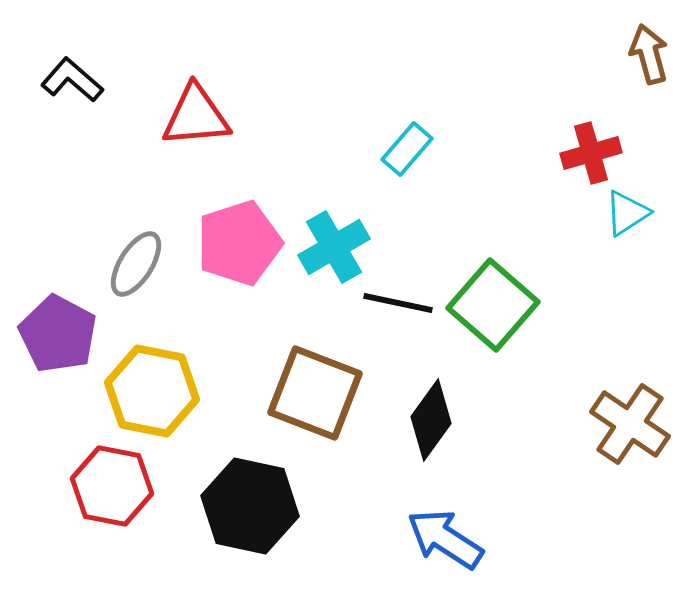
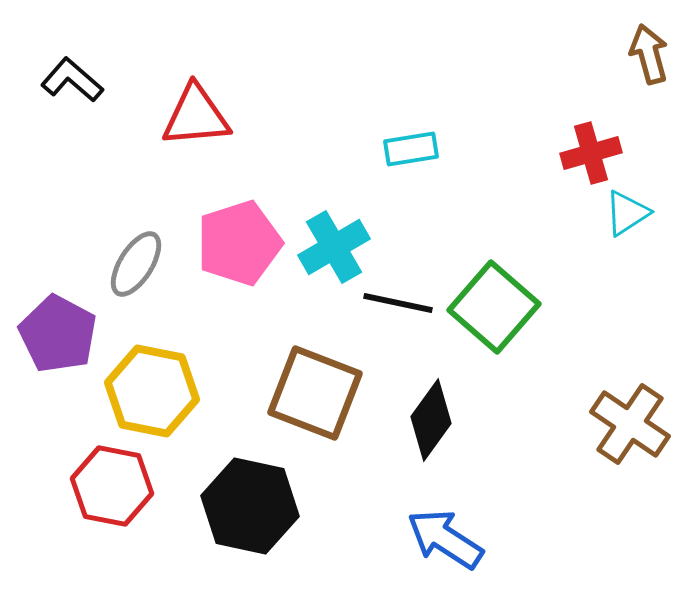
cyan rectangle: moved 4 px right; rotated 40 degrees clockwise
green square: moved 1 px right, 2 px down
